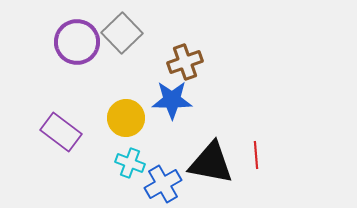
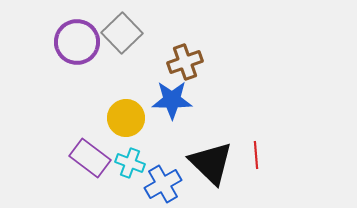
purple rectangle: moved 29 px right, 26 px down
black triangle: rotated 33 degrees clockwise
